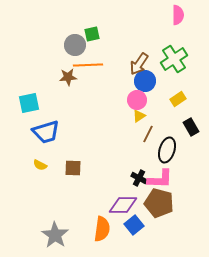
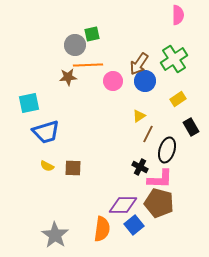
pink circle: moved 24 px left, 19 px up
yellow semicircle: moved 7 px right, 1 px down
black cross: moved 1 px right, 11 px up
